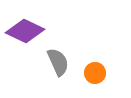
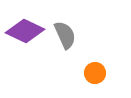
gray semicircle: moved 7 px right, 27 px up
